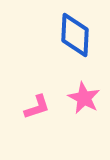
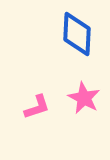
blue diamond: moved 2 px right, 1 px up
